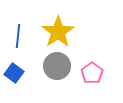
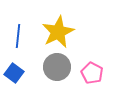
yellow star: rotated 8 degrees clockwise
gray circle: moved 1 px down
pink pentagon: rotated 10 degrees counterclockwise
